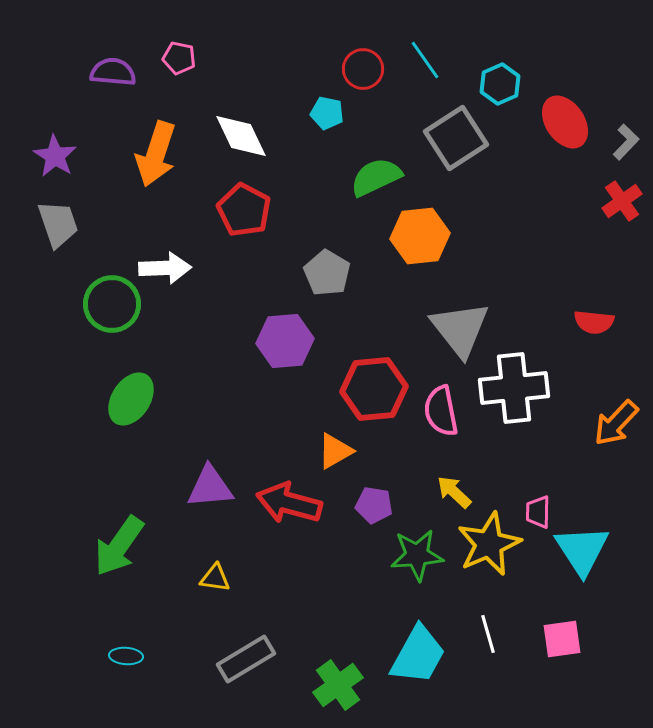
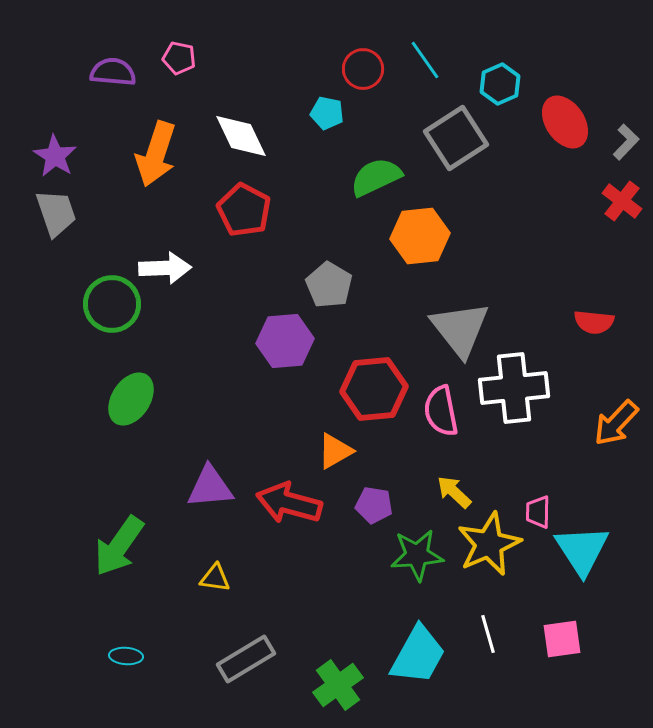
red cross at (622, 201): rotated 18 degrees counterclockwise
gray trapezoid at (58, 224): moved 2 px left, 11 px up
gray pentagon at (327, 273): moved 2 px right, 12 px down
